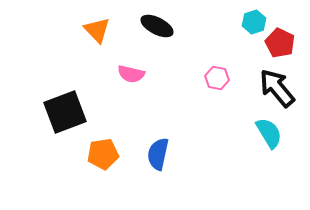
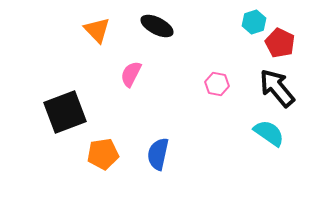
pink semicircle: rotated 104 degrees clockwise
pink hexagon: moved 6 px down
cyan semicircle: rotated 24 degrees counterclockwise
